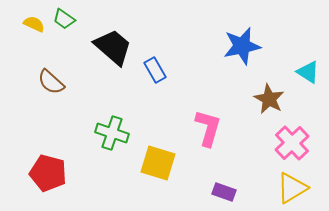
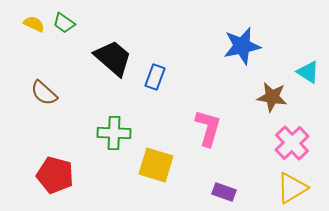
green trapezoid: moved 4 px down
black trapezoid: moved 11 px down
blue rectangle: moved 7 px down; rotated 50 degrees clockwise
brown semicircle: moved 7 px left, 11 px down
brown star: moved 3 px right, 2 px up; rotated 20 degrees counterclockwise
green cross: moved 2 px right; rotated 16 degrees counterclockwise
yellow square: moved 2 px left, 2 px down
red pentagon: moved 7 px right, 2 px down
